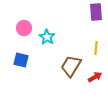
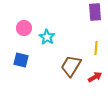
purple rectangle: moved 1 px left
